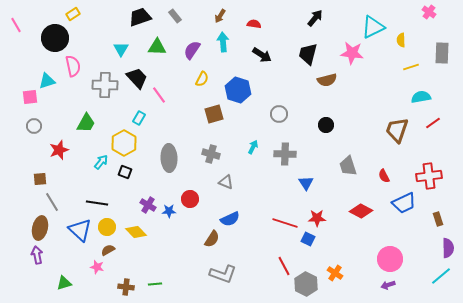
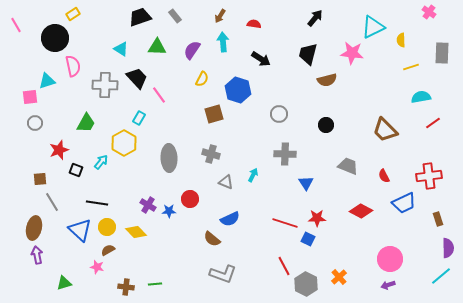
cyan triangle at (121, 49): rotated 28 degrees counterclockwise
black arrow at (262, 55): moved 1 px left, 4 px down
gray circle at (34, 126): moved 1 px right, 3 px up
brown trapezoid at (397, 130): moved 12 px left; rotated 64 degrees counterclockwise
cyan arrow at (253, 147): moved 28 px down
gray trapezoid at (348, 166): rotated 130 degrees clockwise
black square at (125, 172): moved 49 px left, 2 px up
brown ellipse at (40, 228): moved 6 px left
brown semicircle at (212, 239): rotated 96 degrees clockwise
orange cross at (335, 273): moved 4 px right, 4 px down; rotated 14 degrees clockwise
